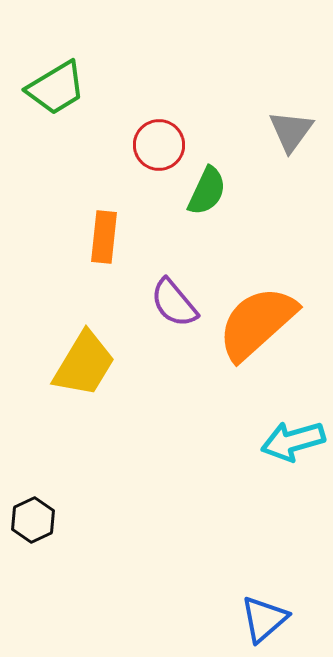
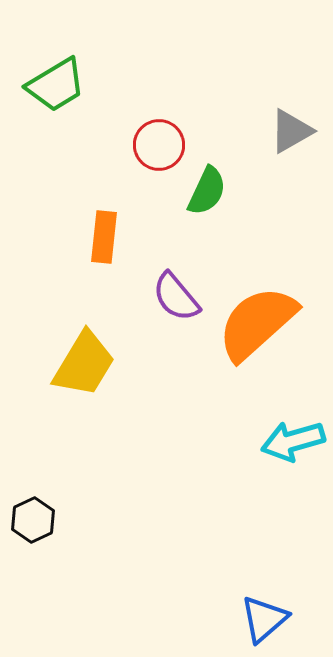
green trapezoid: moved 3 px up
gray triangle: rotated 24 degrees clockwise
purple semicircle: moved 2 px right, 6 px up
